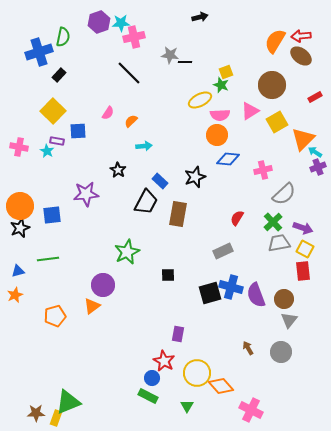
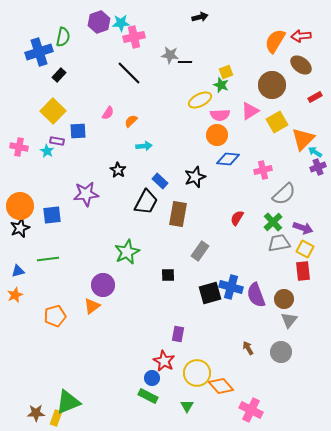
brown ellipse at (301, 56): moved 9 px down
gray rectangle at (223, 251): moved 23 px left; rotated 30 degrees counterclockwise
